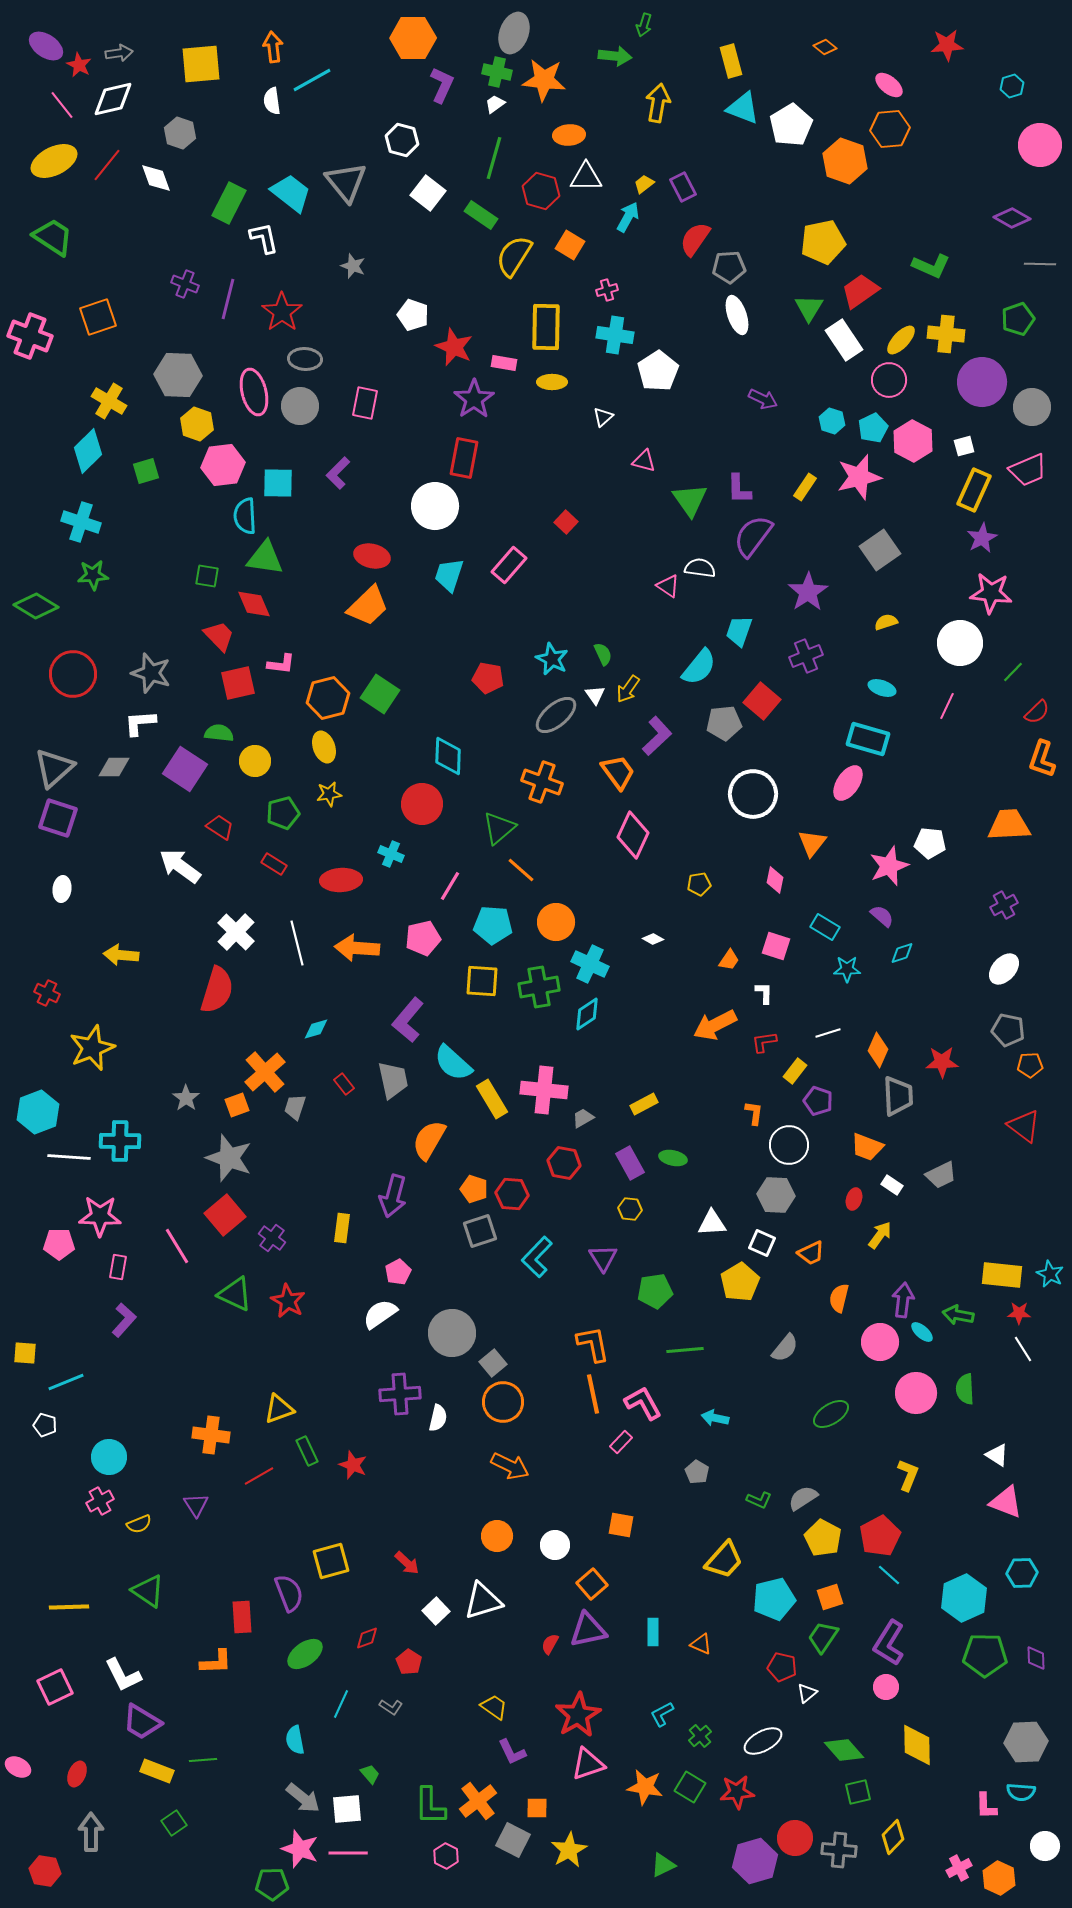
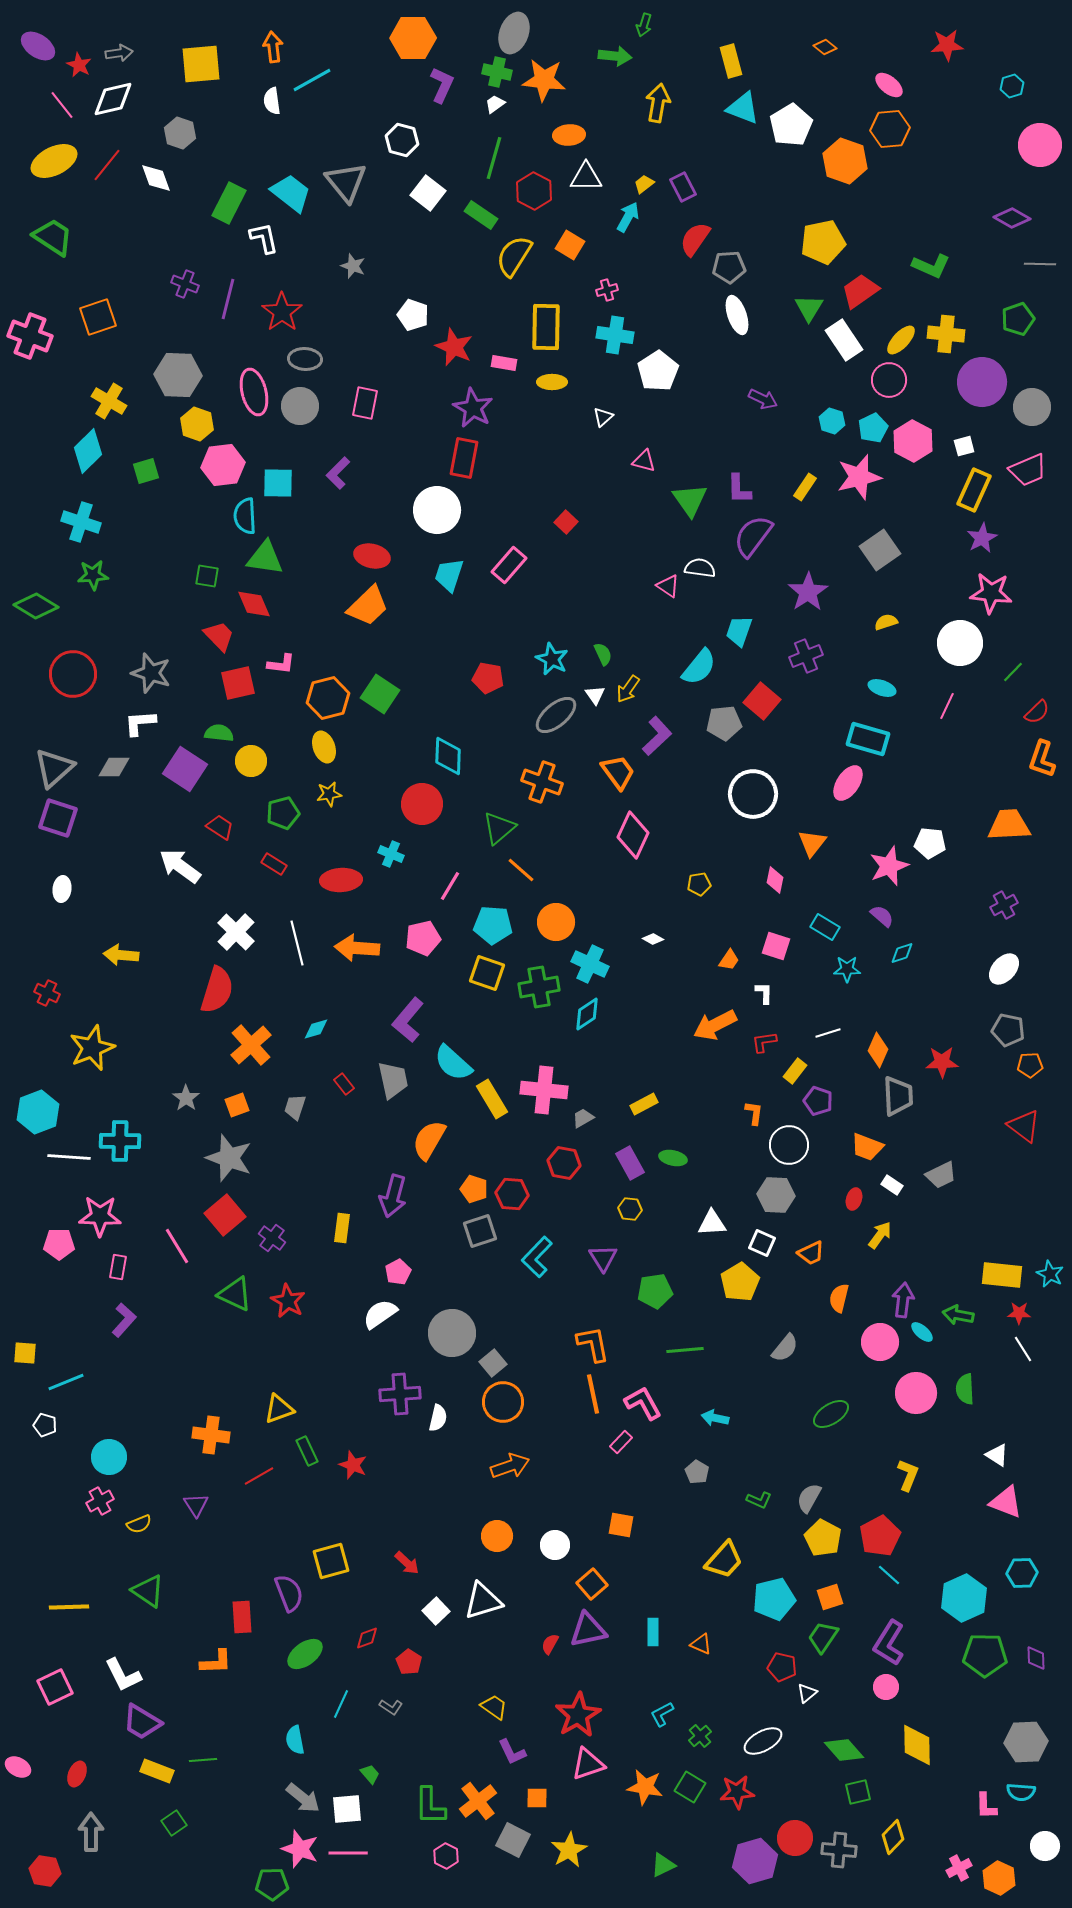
purple ellipse at (46, 46): moved 8 px left
red hexagon at (541, 191): moved 7 px left; rotated 12 degrees clockwise
purple star at (474, 399): moved 1 px left, 9 px down; rotated 9 degrees counterclockwise
white circle at (435, 506): moved 2 px right, 4 px down
yellow circle at (255, 761): moved 4 px left
yellow square at (482, 981): moved 5 px right, 8 px up; rotated 15 degrees clockwise
orange cross at (265, 1072): moved 14 px left, 27 px up
orange arrow at (510, 1466): rotated 45 degrees counterclockwise
gray semicircle at (803, 1498): moved 6 px right; rotated 28 degrees counterclockwise
orange square at (537, 1808): moved 10 px up
